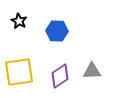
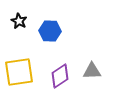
blue hexagon: moved 7 px left
